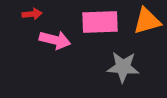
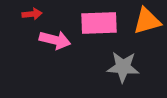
pink rectangle: moved 1 px left, 1 px down
